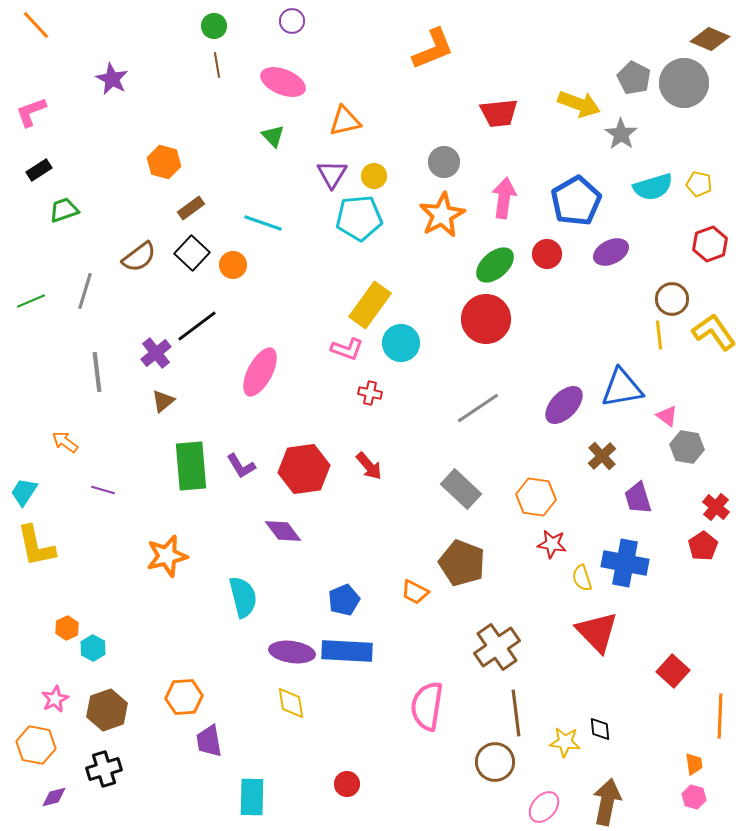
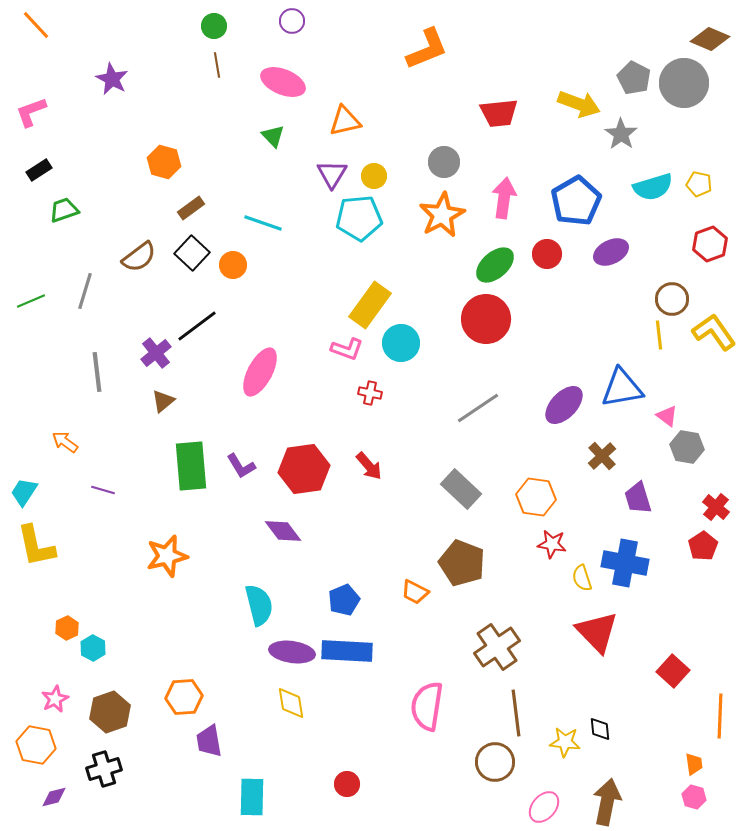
orange L-shape at (433, 49): moved 6 px left
cyan semicircle at (243, 597): moved 16 px right, 8 px down
brown hexagon at (107, 710): moved 3 px right, 2 px down
